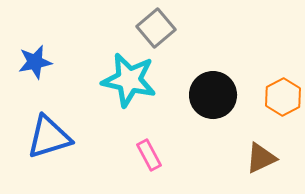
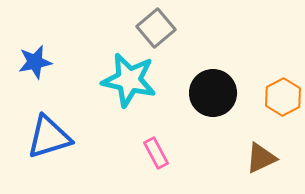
black circle: moved 2 px up
pink rectangle: moved 7 px right, 2 px up
